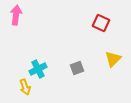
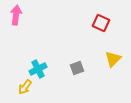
yellow arrow: rotated 56 degrees clockwise
